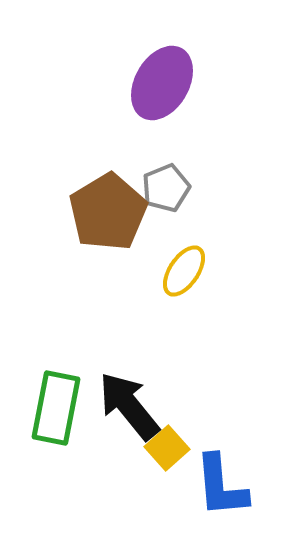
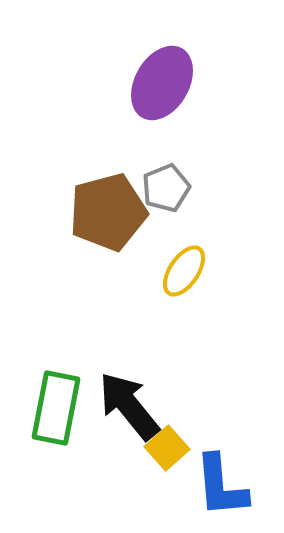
brown pentagon: rotated 16 degrees clockwise
